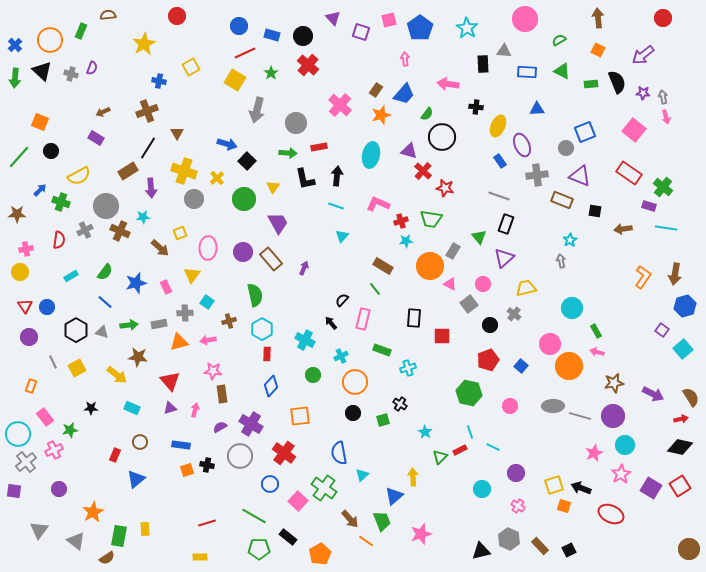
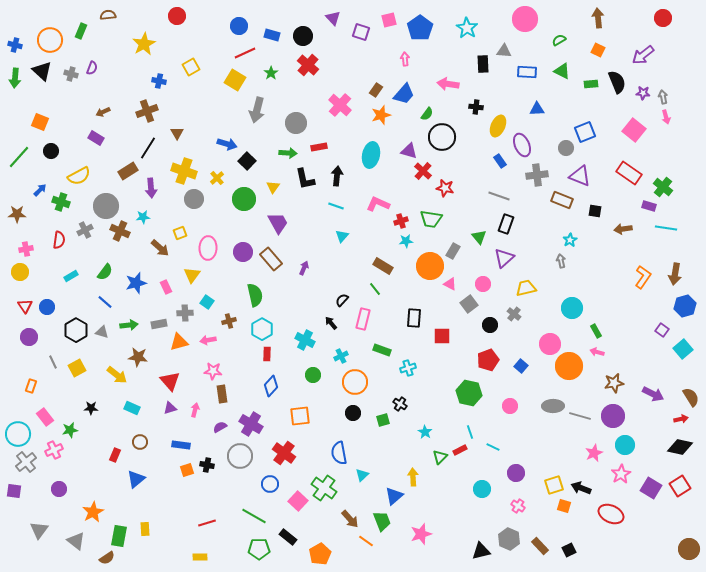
blue cross at (15, 45): rotated 32 degrees counterclockwise
